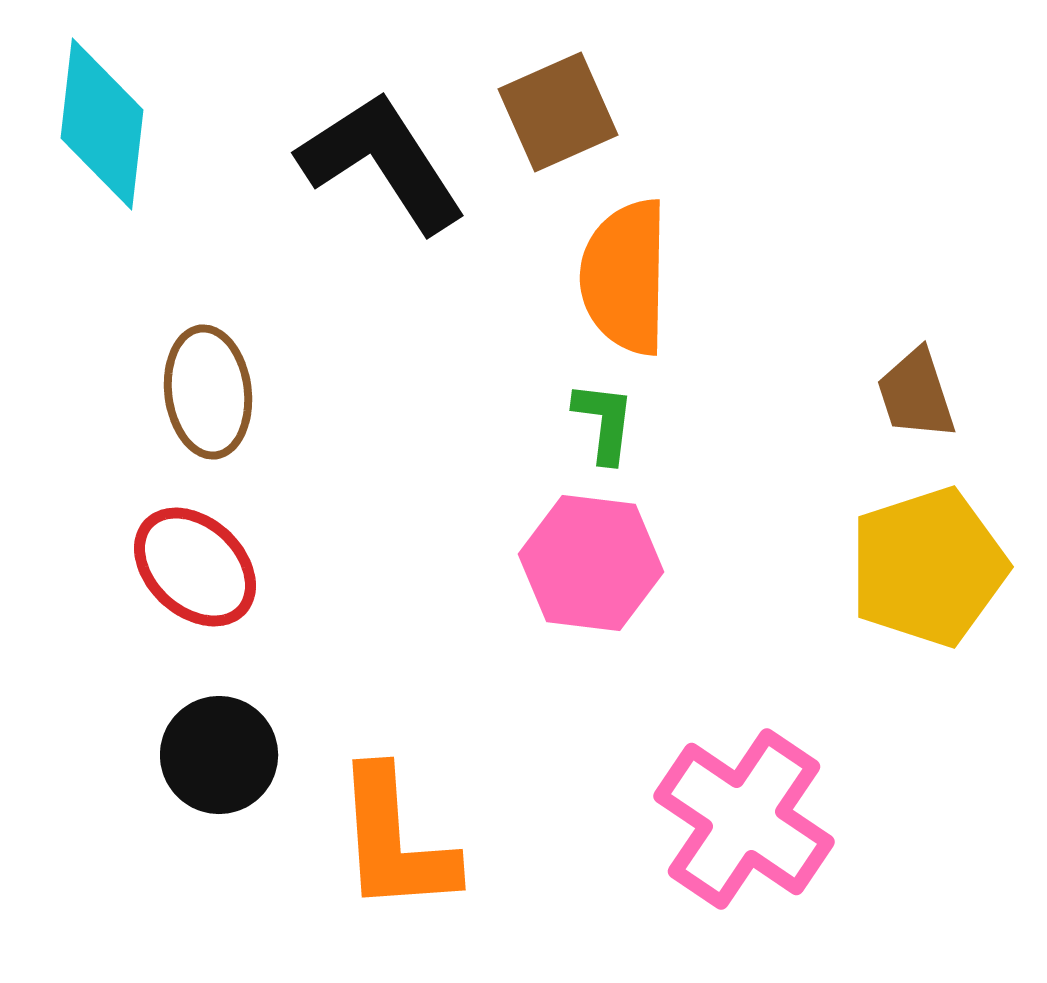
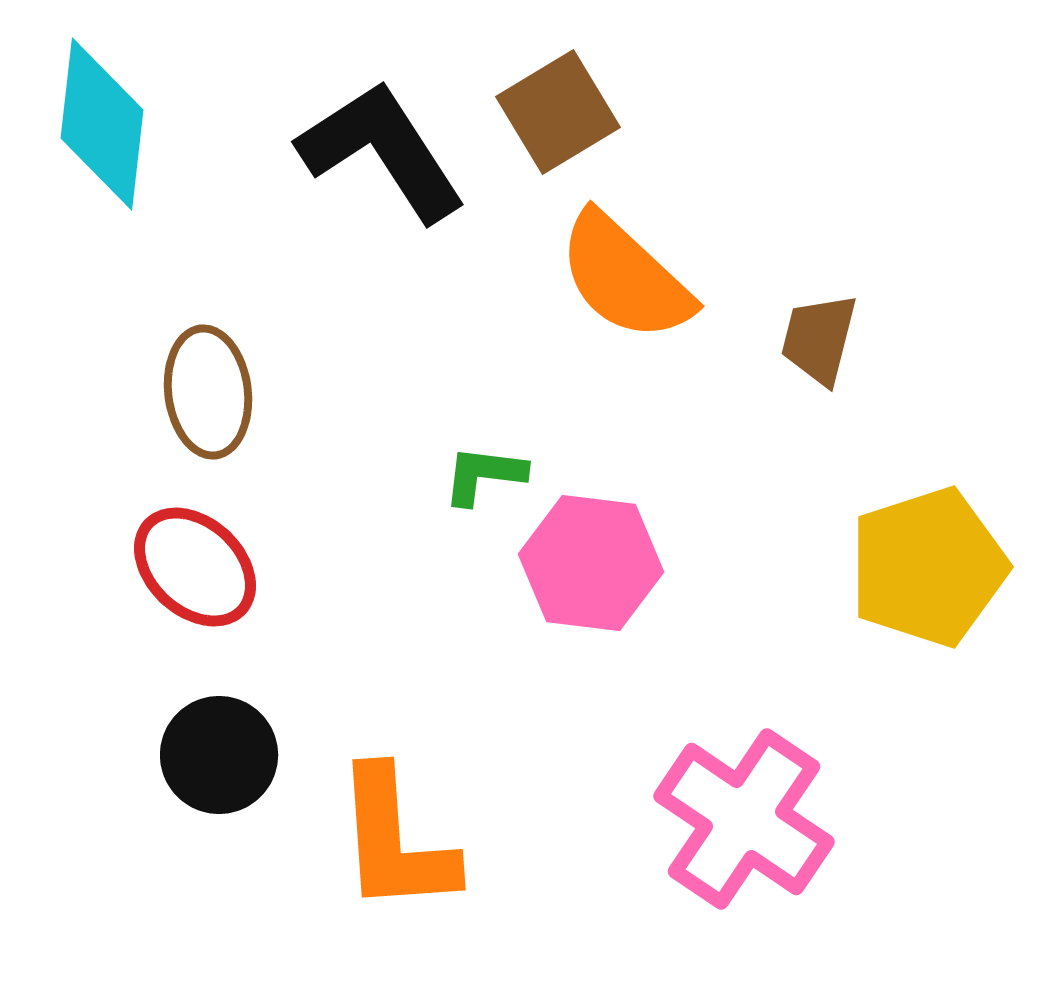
brown square: rotated 7 degrees counterclockwise
black L-shape: moved 11 px up
orange semicircle: rotated 48 degrees counterclockwise
brown trapezoid: moved 97 px left, 55 px up; rotated 32 degrees clockwise
green L-shape: moved 120 px left, 53 px down; rotated 90 degrees counterclockwise
